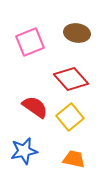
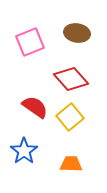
blue star: rotated 24 degrees counterclockwise
orange trapezoid: moved 3 px left, 5 px down; rotated 10 degrees counterclockwise
